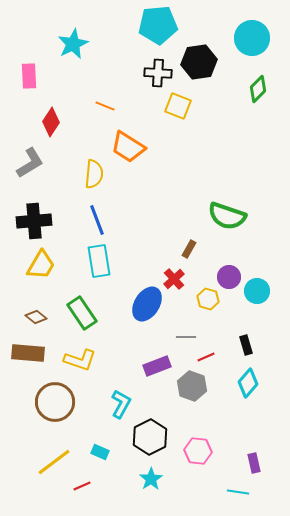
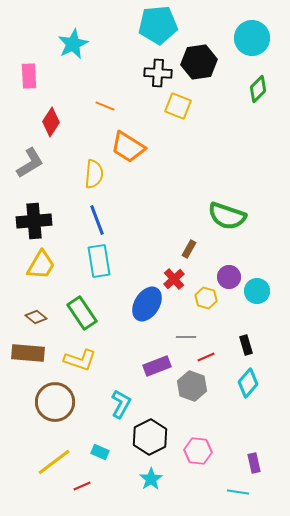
yellow hexagon at (208, 299): moved 2 px left, 1 px up
